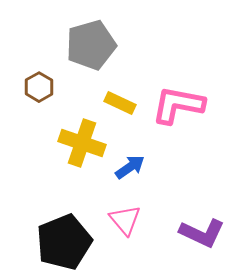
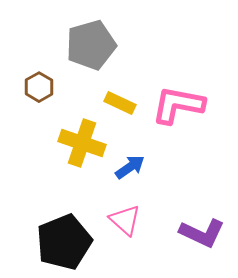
pink triangle: rotated 8 degrees counterclockwise
